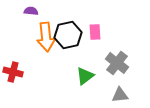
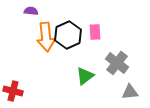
black hexagon: rotated 12 degrees counterclockwise
red cross: moved 19 px down
gray triangle: moved 10 px right, 3 px up
